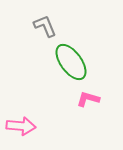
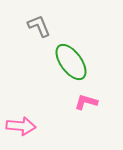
gray L-shape: moved 6 px left
pink L-shape: moved 2 px left, 3 px down
